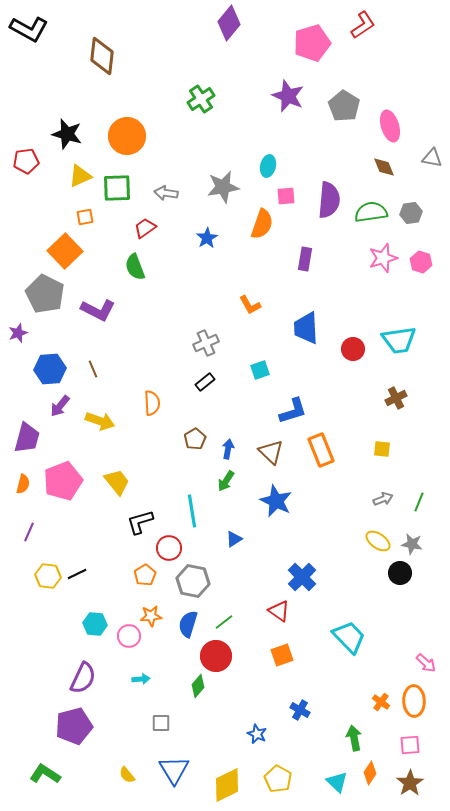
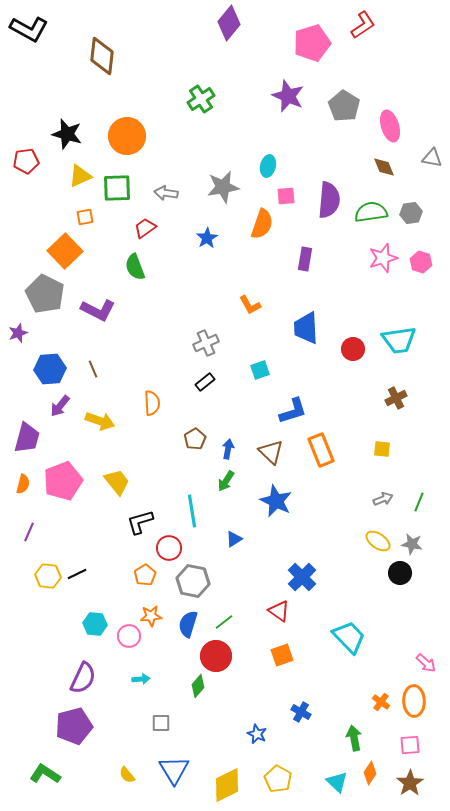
blue cross at (300, 710): moved 1 px right, 2 px down
